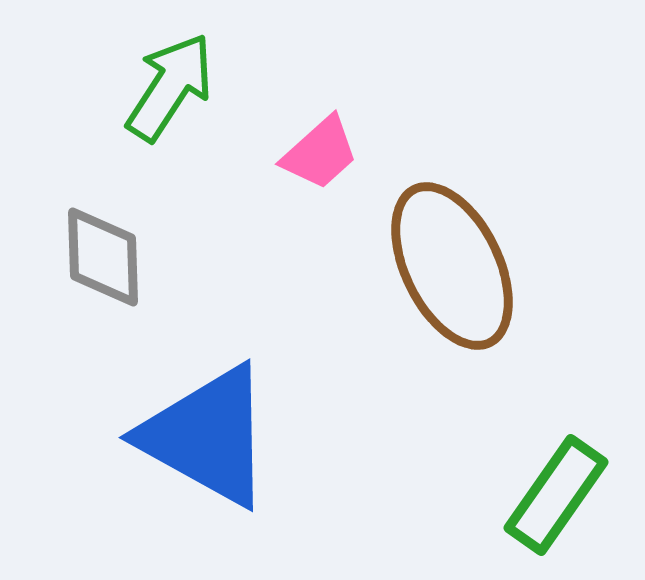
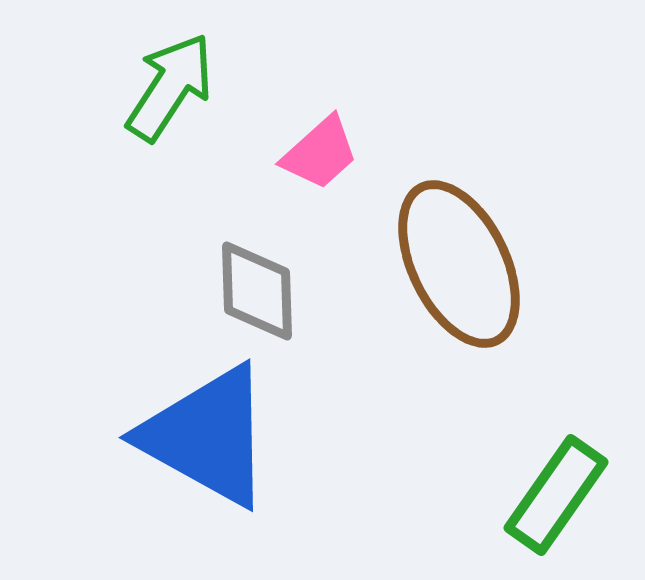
gray diamond: moved 154 px right, 34 px down
brown ellipse: moved 7 px right, 2 px up
